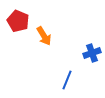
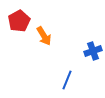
red pentagon: moved 1 px right; rotated 20 degrees clockwise
blue cross: moved 1 px right, 2 px up
